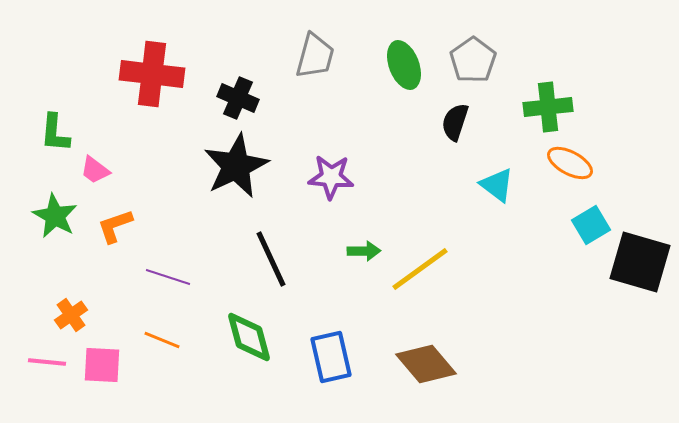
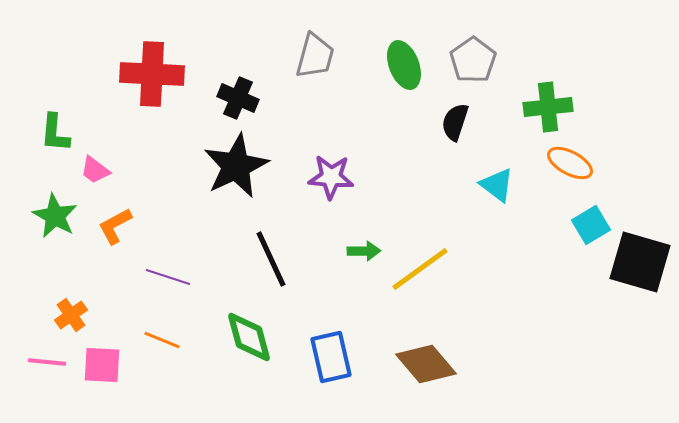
red cross: rotated 4 degrees counterclockwise
orange L-shape: rotated 9 degrees counterclockwise
